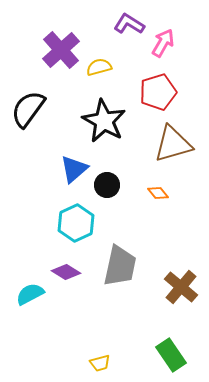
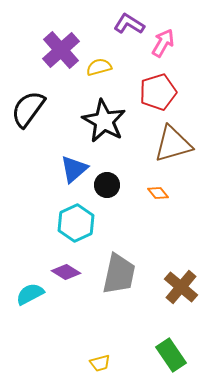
gray trapezoid: moved 1 px left, 8 px down
